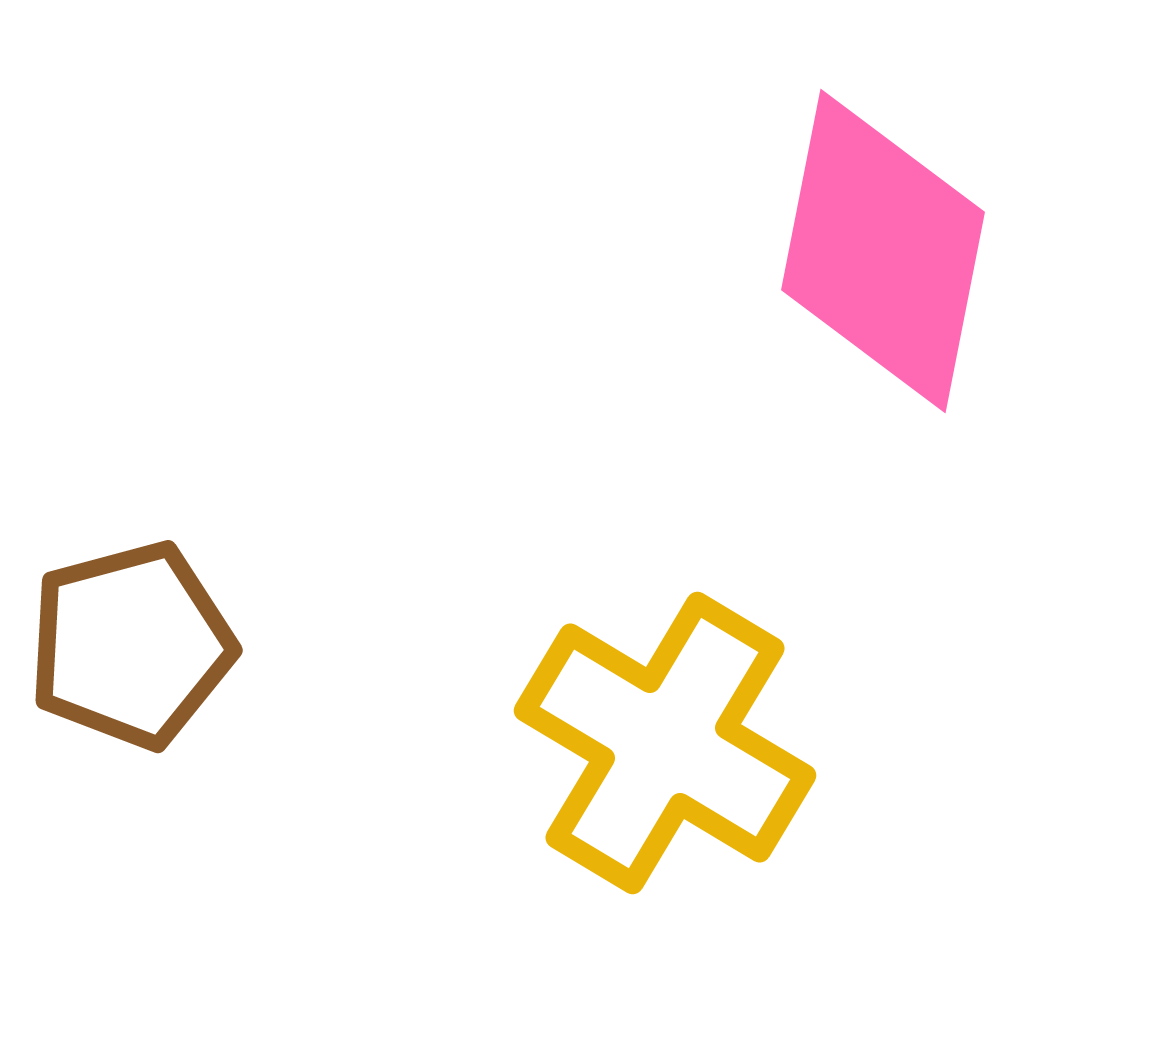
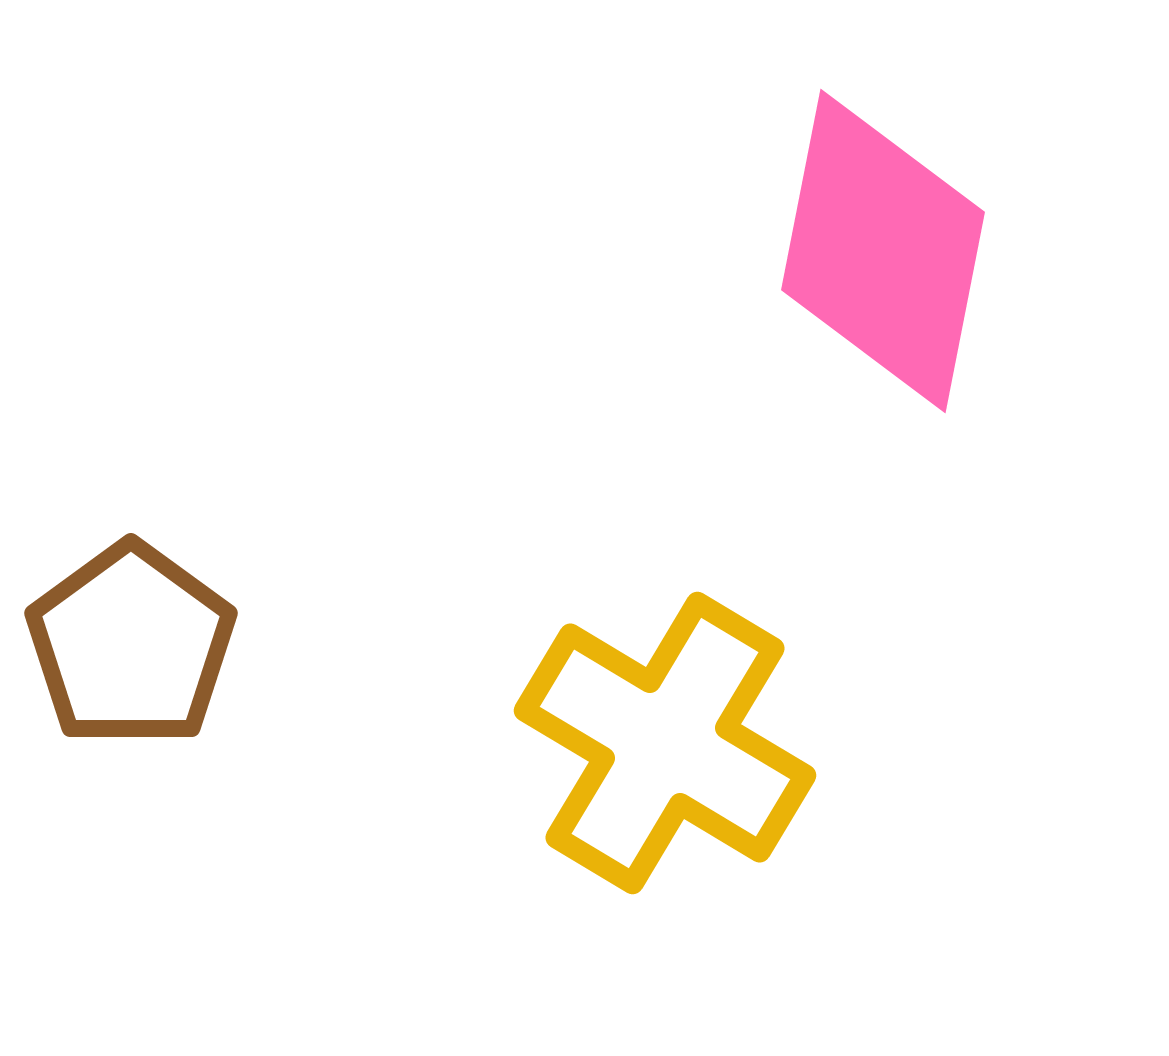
brown pentagon: rotated 21 degrees counterclockwise
